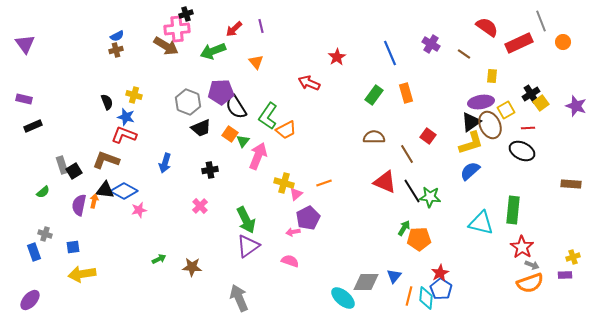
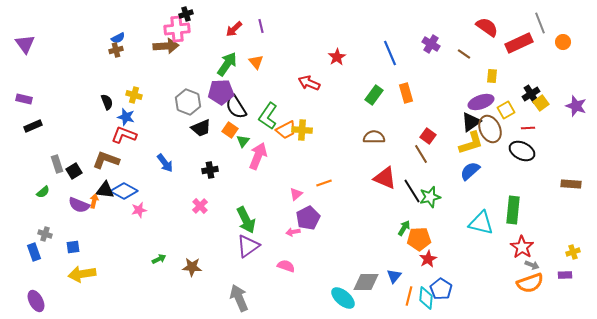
gray line at (541, 21): moved 1 px left, 2 px down
blue semicircle at (117, 36): moved 1 px right, 2 px down
brown arrow at (166, 46): rotated 35 degrees counterclockwise
green arrow at (213, 51): moved 14 px right, 13 px down; rotated 145 degrees clockwise
purple ellipse at (481, 102): rotated 10 degrees counterclockwise
brown ellipse at (490, 125): moved 4 px down
orange square at (230, 134): moved 4 px up
brown line at (407, 154): moved 14 px right
blue arrow at (165, 163): rotated 54 degrees counterclockwise
gray rectangle at (62, 165): moved 5 px left, 1 px up
red triangle at (385, 182): moved 4 px up
yellow cross at (284, 183): moved 18 px right, 53 px up; rotated 12 degrees counterclockwise
green star at (430, 197): rotated 20 degrees counterclockwise
purple semicircle at (79, 205): rotated 80 degrees counterclockwise
yellow cross at (573, 257): moved 5 px up
pink semicircle at (290, 261): moved 4 px left, 5 px down
red star at (440, 273): moved 12 px left, 14 px up
purple ellipse at (30, 300): moved 6 px right, 1 px down; rotated 70 degrees counterclockwise
